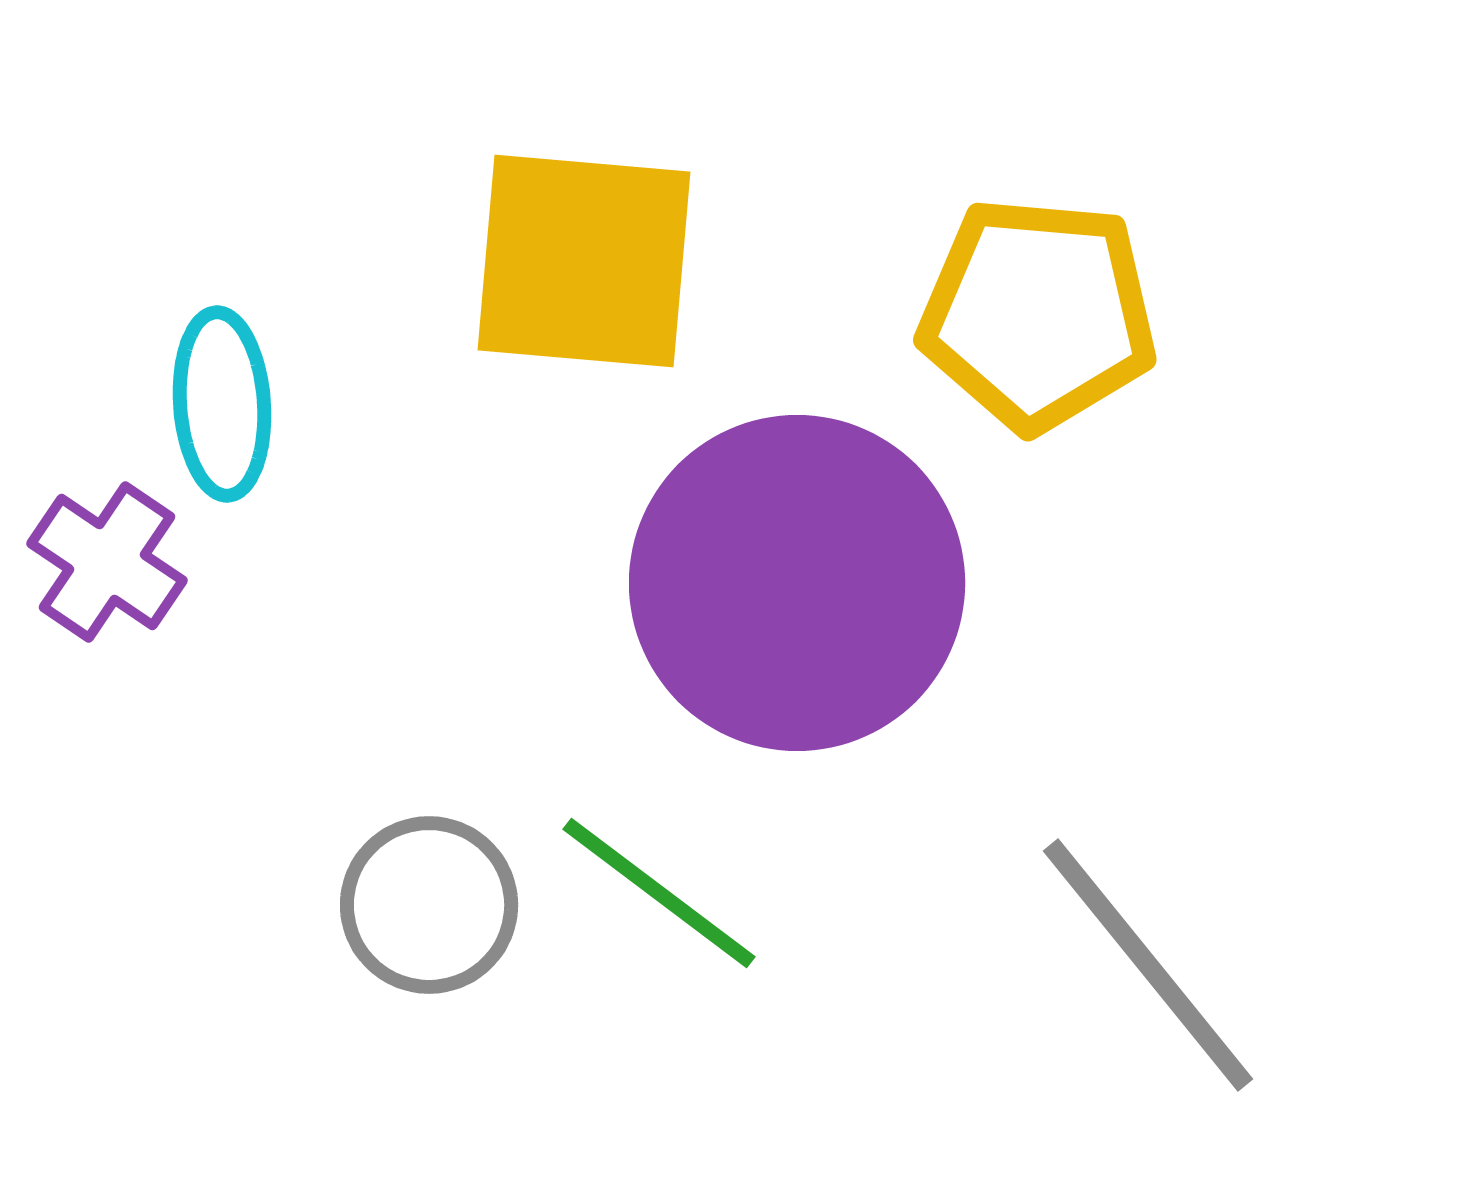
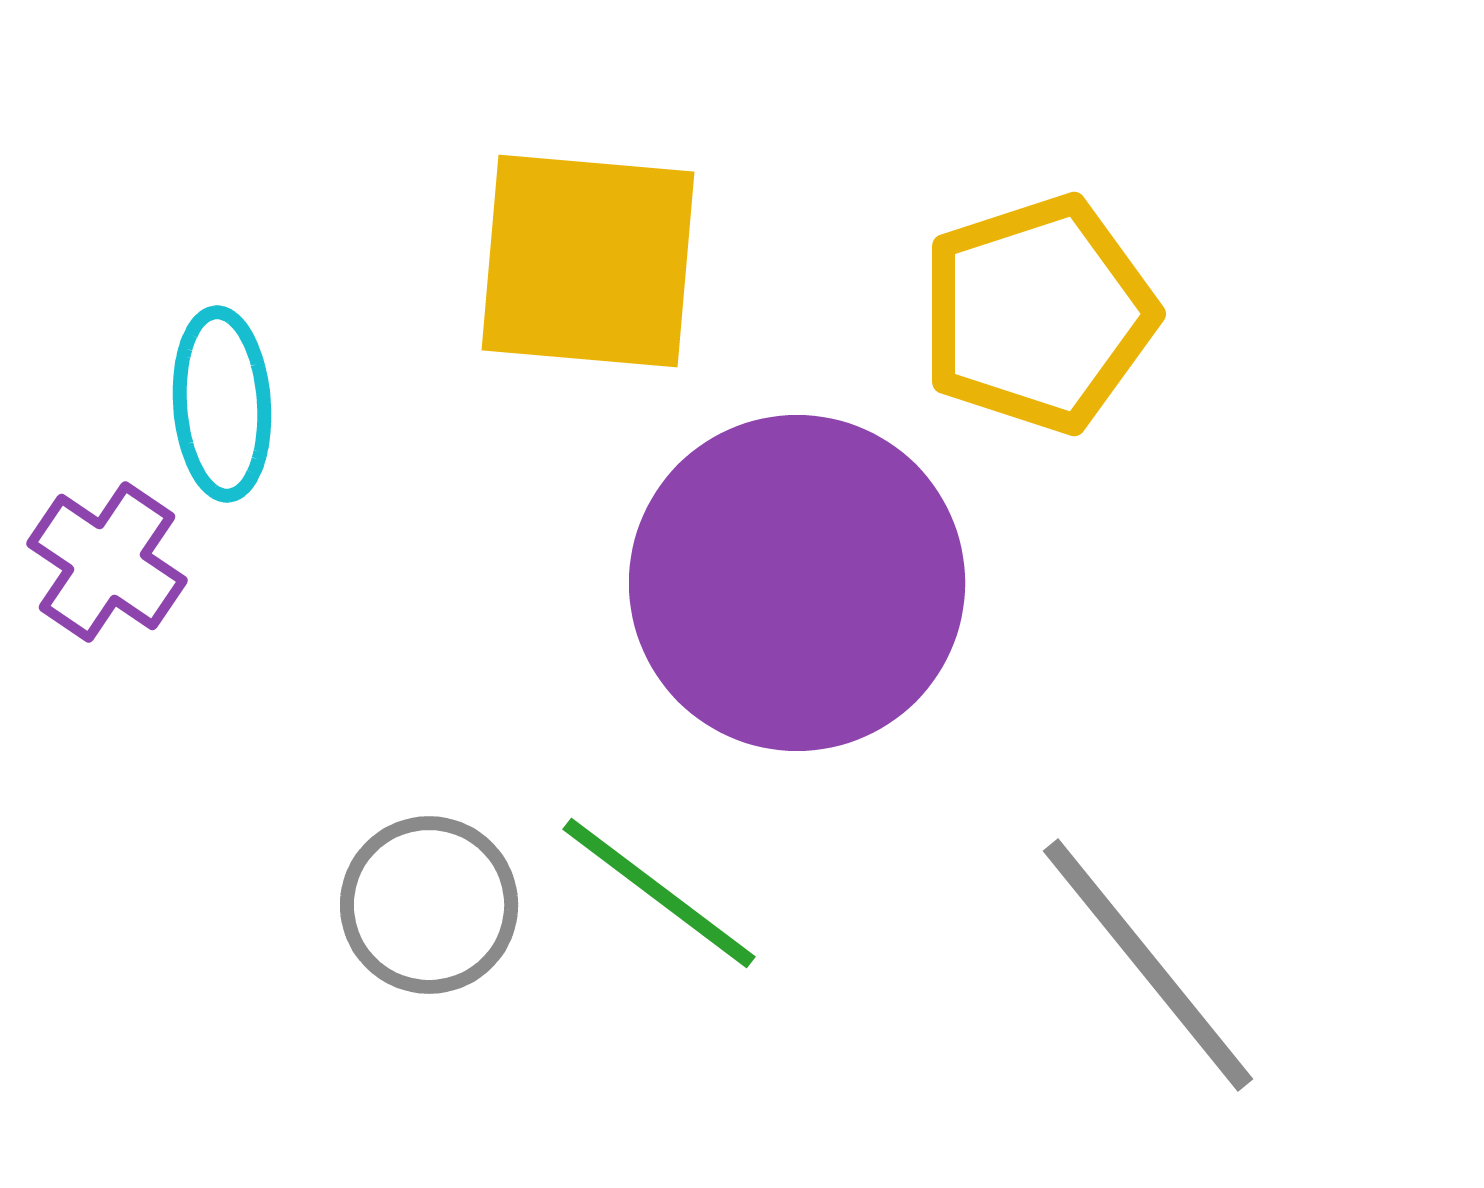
yellow square: moved 4 px right
yellow pentagon: rotated 23 degrees counterclockwise
